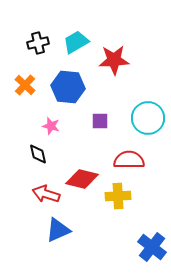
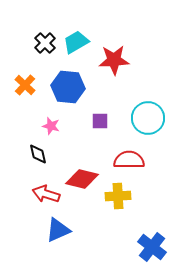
black cross: moved 7 px right; rotated 30 degrees counterclockwise
